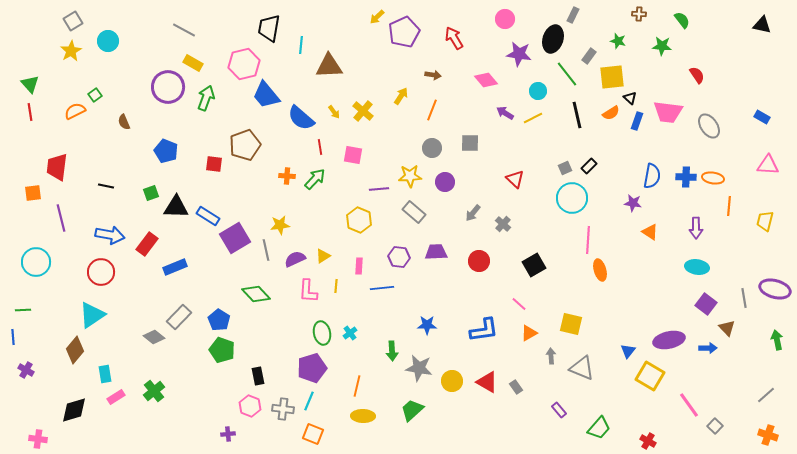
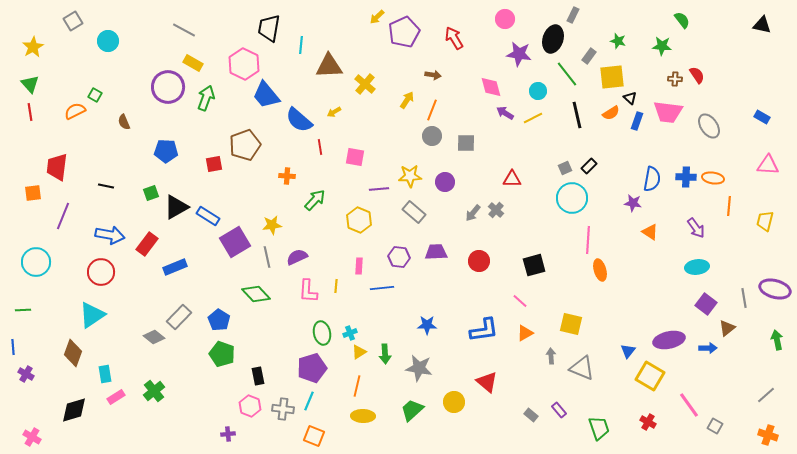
brown cross at (639, 14): moved 36 px right, 65 px down
yellow star at (71, 51): moved 38 px left, 4 px up
pink hexagon at (244, 64): rotated 20 degrees counterclockwise
pink diamond at (486, 80): moved 5 px right, 7 px down; rotated 25 degrees clockwise
green square at (95, 95): rotated 24 degrees counterclockwise
yellow arrow at (401, 96): moved 6 px right, 4 px down
yellow cross at (363, 111): moved 2 px right, 27 px up
yellow arrow at (334, 112): rotated 96 degrees clockwise
blue semicircle at (301, 118): moved 2 px left, 2 px down
gray square at (470, 143): moved 4 px left
gray circle at (432, 148): moved 12 px up
blue pentagon at (166, 151): rotated 20 degrees counterclockwise
pink square at (353, 155): moved 2 px right, 2 px down
red square at (214, 164): rotated 18 degrees counterclockwise
blue semicircle at (652, 176): moved 3 px down
green arrow at (315, 179): moved 21 px down
red triangle at (515, 179): moved 3 px left; rotated 42 degrees counterclockwise
black triangle at (176, 207): rotated 32 degrees counterclockwise
purple line at (61, 218): moved 2 px right, 2 px up; rotated 36 degrees clockwise
gray cross at (503, 224): moved 7 px left, 14 px up
yellow star at (280, 225): moved 8 px left
purple arrow at (696, 228): rotated 35 degrees counterclockwise
purple square at (235, 238): moved 4 px down
gray line at (266, 250): moved 1 px right, 7 px down
yellow triangle at (323, 256): moved 36 px right, 96 px down
purple semicircle at (295, 259): moved 2 px right, 2 px up
black square at (534, 265): rotated 15 degrees clockwise
cyan ellipse at (697, 267): rotated 15 degrees counterclockwise
pink line at (519, 304): moved 1 px right, 3 px up
brown triangle at (727, 328): rotated 36 degrees clockwise
cyan cross at (350, 333): rotated 16 degrees clockwise
orange triangle at (529, 333): moved 4 px left
blue line at (13, 337): moved 10 px down
brown diamond at (75, 350): moved 2 px left, 3 px down; rotated 20 degrees counterclockwise
green pentagon at (222, 350): moved 4 px down
green arrow at (392, 351): moved 7 px left, 3 px down
purple cross at (26, 370): moved 4 px down
yellow circle at (452, 381): moved 2 px right, 21 px down
red triangle at (487, 382): rotated 10 degrees clockwise
gray rectangle at (516, 387): moved 15 px right, 28 px down; rotated 16 degrees counterclockwise
gray square at (715, 426): rotated 14 degrees counterclockwise
green trapezoid at (599, 428): rotated 60 degrees counterclockwise
orange square at (313, 434): moved 1 px right, 2 px down
pink cross at (38, 439): moved 6 px left, 2 px up; rotated 24 degrees clockwise
red cross at (648, 441): moved 19 px up
